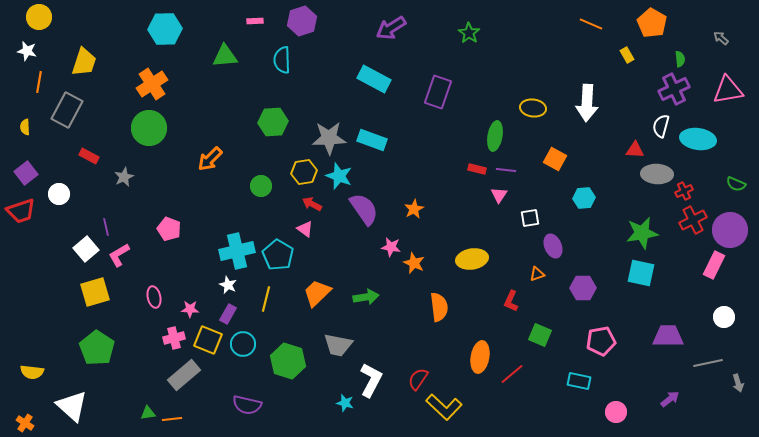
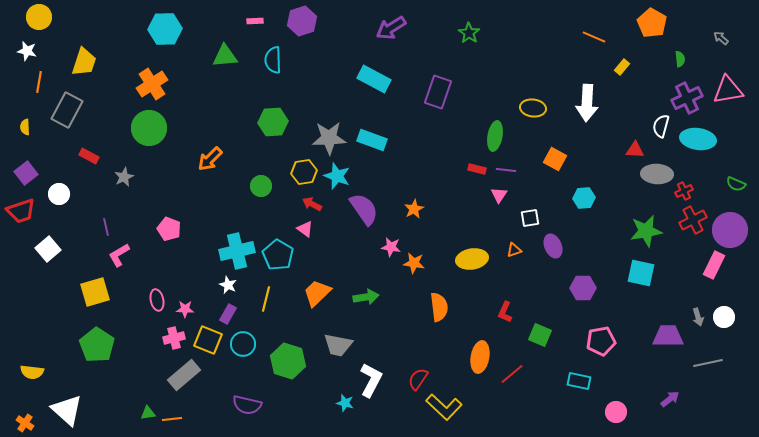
orange line at (591, 24): moved 3 px right, 13 px down
yellow rectangle at (627, 55): moved 5 px left, 12 px down; rotated 70 degrees clockwise
cyan semicircle at (282, 60): moved 9 px left
purple cross at (674, 89): moved 13 px right, 9 px down
cyan star at (339, 176): moved 2 px left
green star at (642, 233): moved 4 px right, 2 px up
white square at (86, 249): moved 38 px left
orange star at (414, 263): rotated 15 degrees counterclockwise
orange triangle at (537, 274): moved 23 px left, 24 px up
pink ellipse at (154, 297): moved 3 px right, 3 px down
red L-shape at (511, 301): moved 6 px left, 11 px down
pink star at (190, 309): moved 5 px left
green pentagon at (97, 348): moved 3 px up
gray arrow at (738, 383): moved 40 px left, 66 px up
white triangle at (72, 406): moved 5 px left, 4 px down
